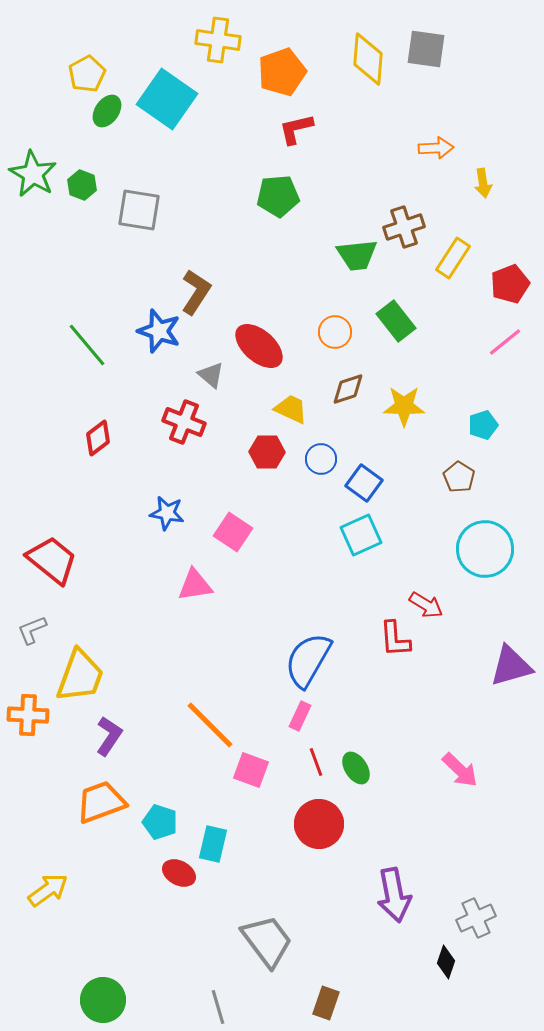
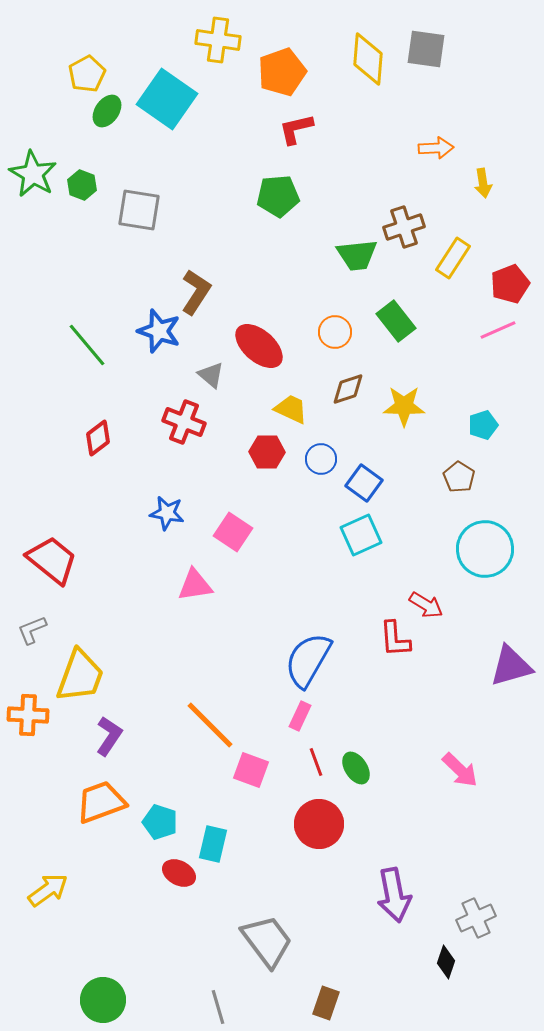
pink line at (505, 342): moved 7 px left, 12 px up; rotated 15 degrees clockwise
